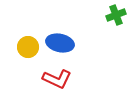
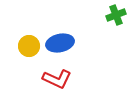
blue ellipse: rotated 24 degrees counterclockwise
yellow circle: moved 1 px right, 1 px up
